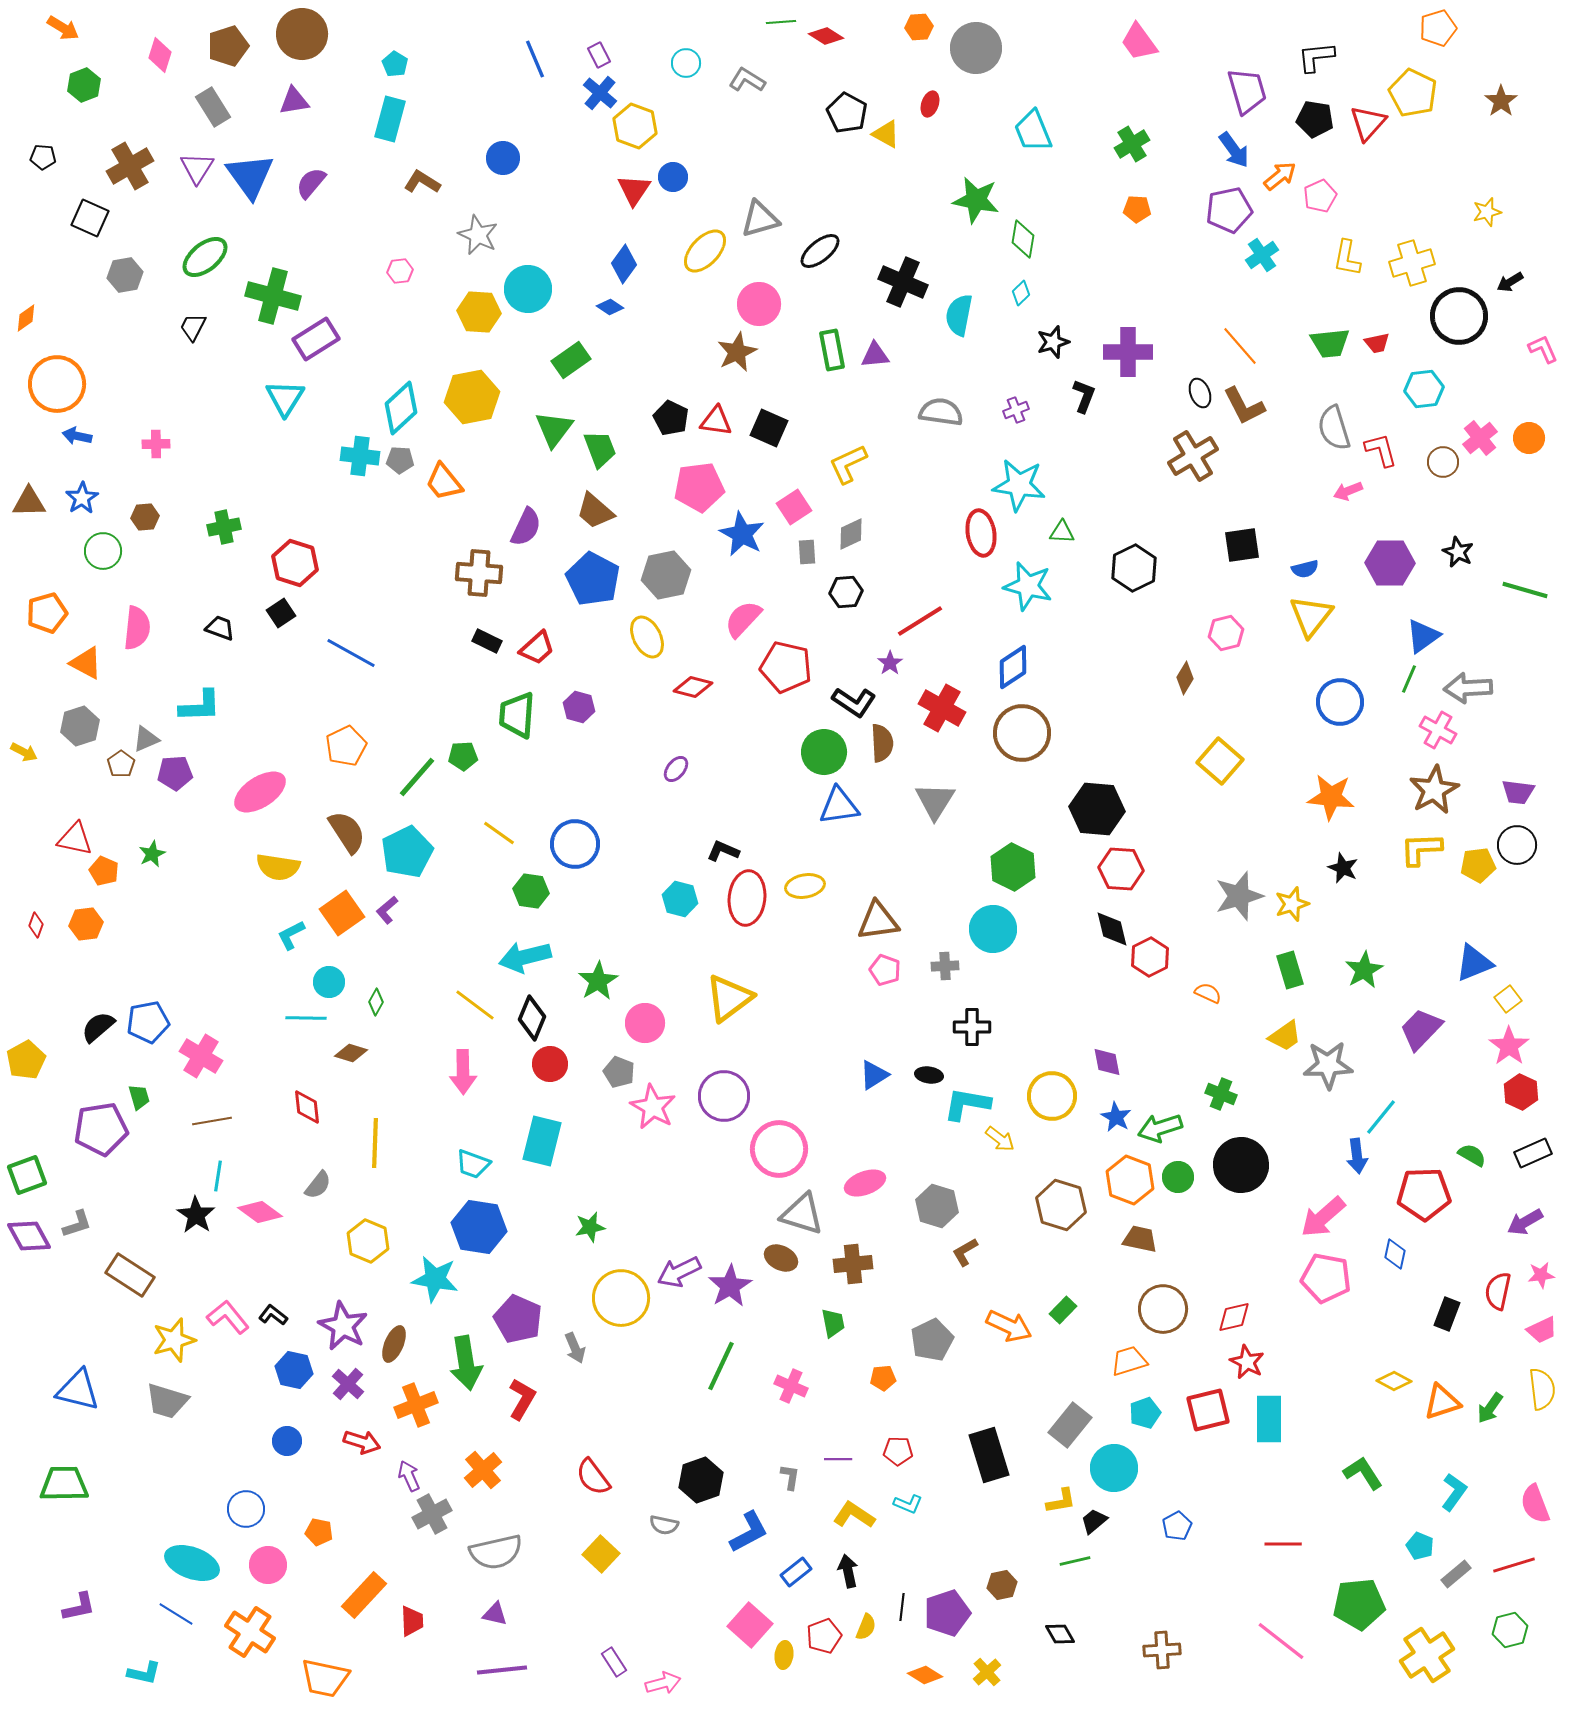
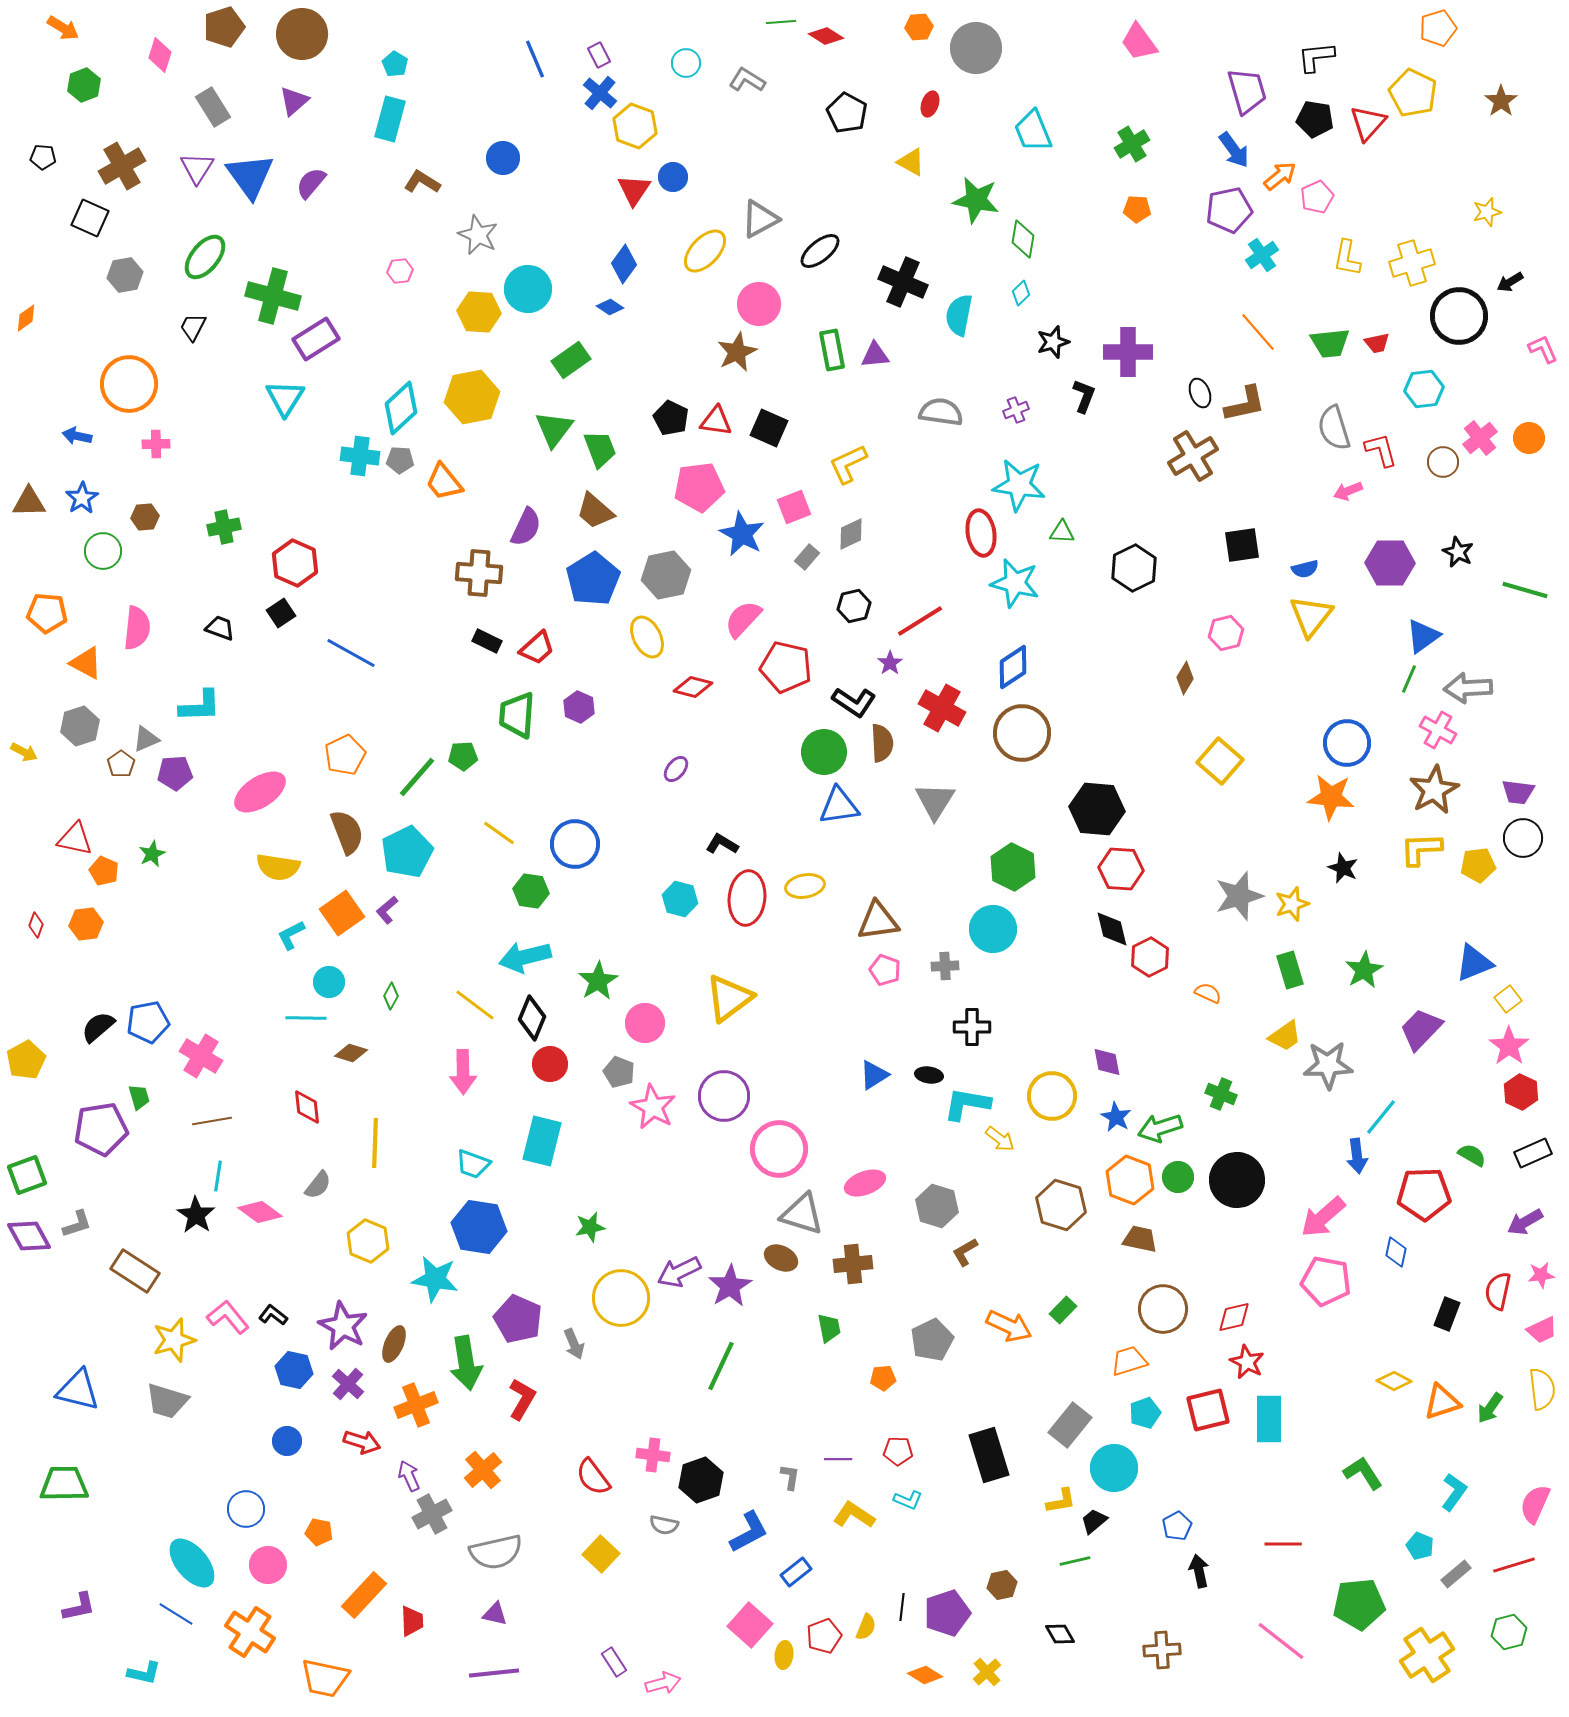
brown pentagon at (228, 46): moved 4 px left, 19 px up
purple triangle at (294, 101): rotated 32 degrees counterclockwise
yellow triangle at (886, 134): moved 25 px right, 28 px down
brown cross at (130, 166): moved 8 px left
pink pentagon at (1320, 196): moved 3 px left, 1 px down
gray triangle at (760, 219): rotated 12 degrees counterclockwise
green ellipse at (205, 257): rotated 12 degrees counterclockwise
orange line at (1240, 346): moved 18 px right, 14 px up
orange circle at (57, 384): moved 72 px right
brown L-shape at (1244, 406): moved 1 px right, 2 px up; rotated 75 degrees counterclockwise
pink square at (794, 507): rotated 12 degrees clockwise
gray rectangle at (807, 552): moved 5 px down; rotated 45 degrees clockwise
red hexagon at (295, 563): rotated 6 degrees clockwise
blue pentagon at (593, 579): rotated 12 degrees clockwise
cyan star at (1028, 586): moved 13 px left, 3 px up
black hexagon at (846, 592): moved 8 px right, 14 px down; rotated 8 degrees counterclockwise
orange pentagon at (47, 613): rotated 21 degrees clockwise
blue circle at (1340, 702): moved 7 px right, 41 px down
purple hexagon at (579, 707): rotated 8 degrees clockwise
orange pentagon at (346, 746): moved 1 px left, 9 px down
brown semicircle at (347, 832): rotated 12 degrees clockwise
black circle at (1517, 845): moved 6 px right, 7 px up
black L-shape at (723, 851): moved 1 px left, 7 px up; rotated 8 degrees clockwise
green diamond at (376, 1002): moved 15 px right, 6 px up
black circle at (1241, 1165): moved 4 px left, 15 px down
blue diamond at (1395, 1254): moved 1 px right, 2 px up
brown rectangle at (130, 1275): moved 5 px right, 4 px up
pink pentagon at (1326, 1278): moved 3 px down
green trapezoid at (833, 1323): moved 4 px left, 5 px down
gray arrow at (575, 1348): moved 1 px left, 4 px up
pink cross at (791, 1386): moved 138 px left, 69 px down; rotated 16 degrees counterclockwise
cyan L-shape at (908, 1504): moved 4 px up
pink semicircle at (1535, 1504): rotated 45 degrees clockwise
cyan ellipse at (192, 1563): rotated 30 degrees clockwise
black arrow at (848, 1571): moved 351 px right
green hexagon at (1510, 1630): moved 1 px left, 2 px down
purple line at (502, 1670): moved 8 px left, 3 px down
